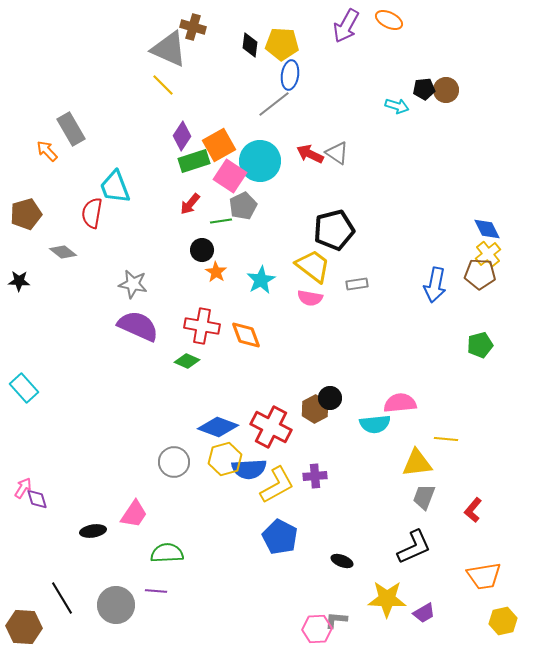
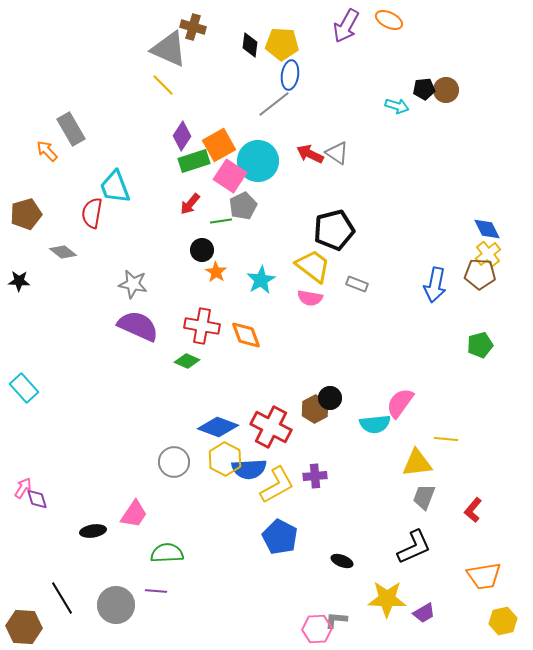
cyan circle at (260, 161): moved 2 px left
gray rectangle at (357, 284): rotated 30 degrees clockwise
pink semicircle at (400, 403): rotated 48 degrees counterclockwise
yellow hexagon at (225, 459): rotated 16 degrees counterclockwise
